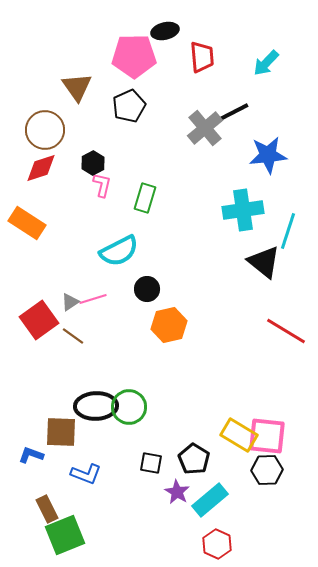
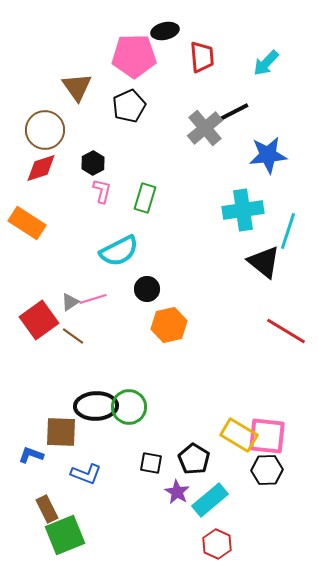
pink L-shape at (102, 185): moved 6 px down
